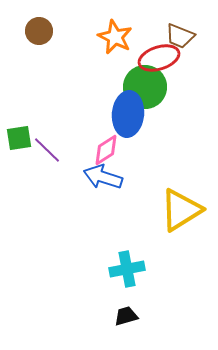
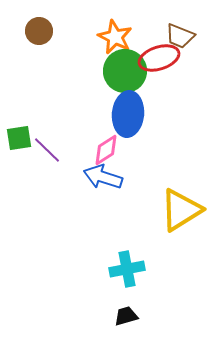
green circle: moved 20 px left, 16 px up
